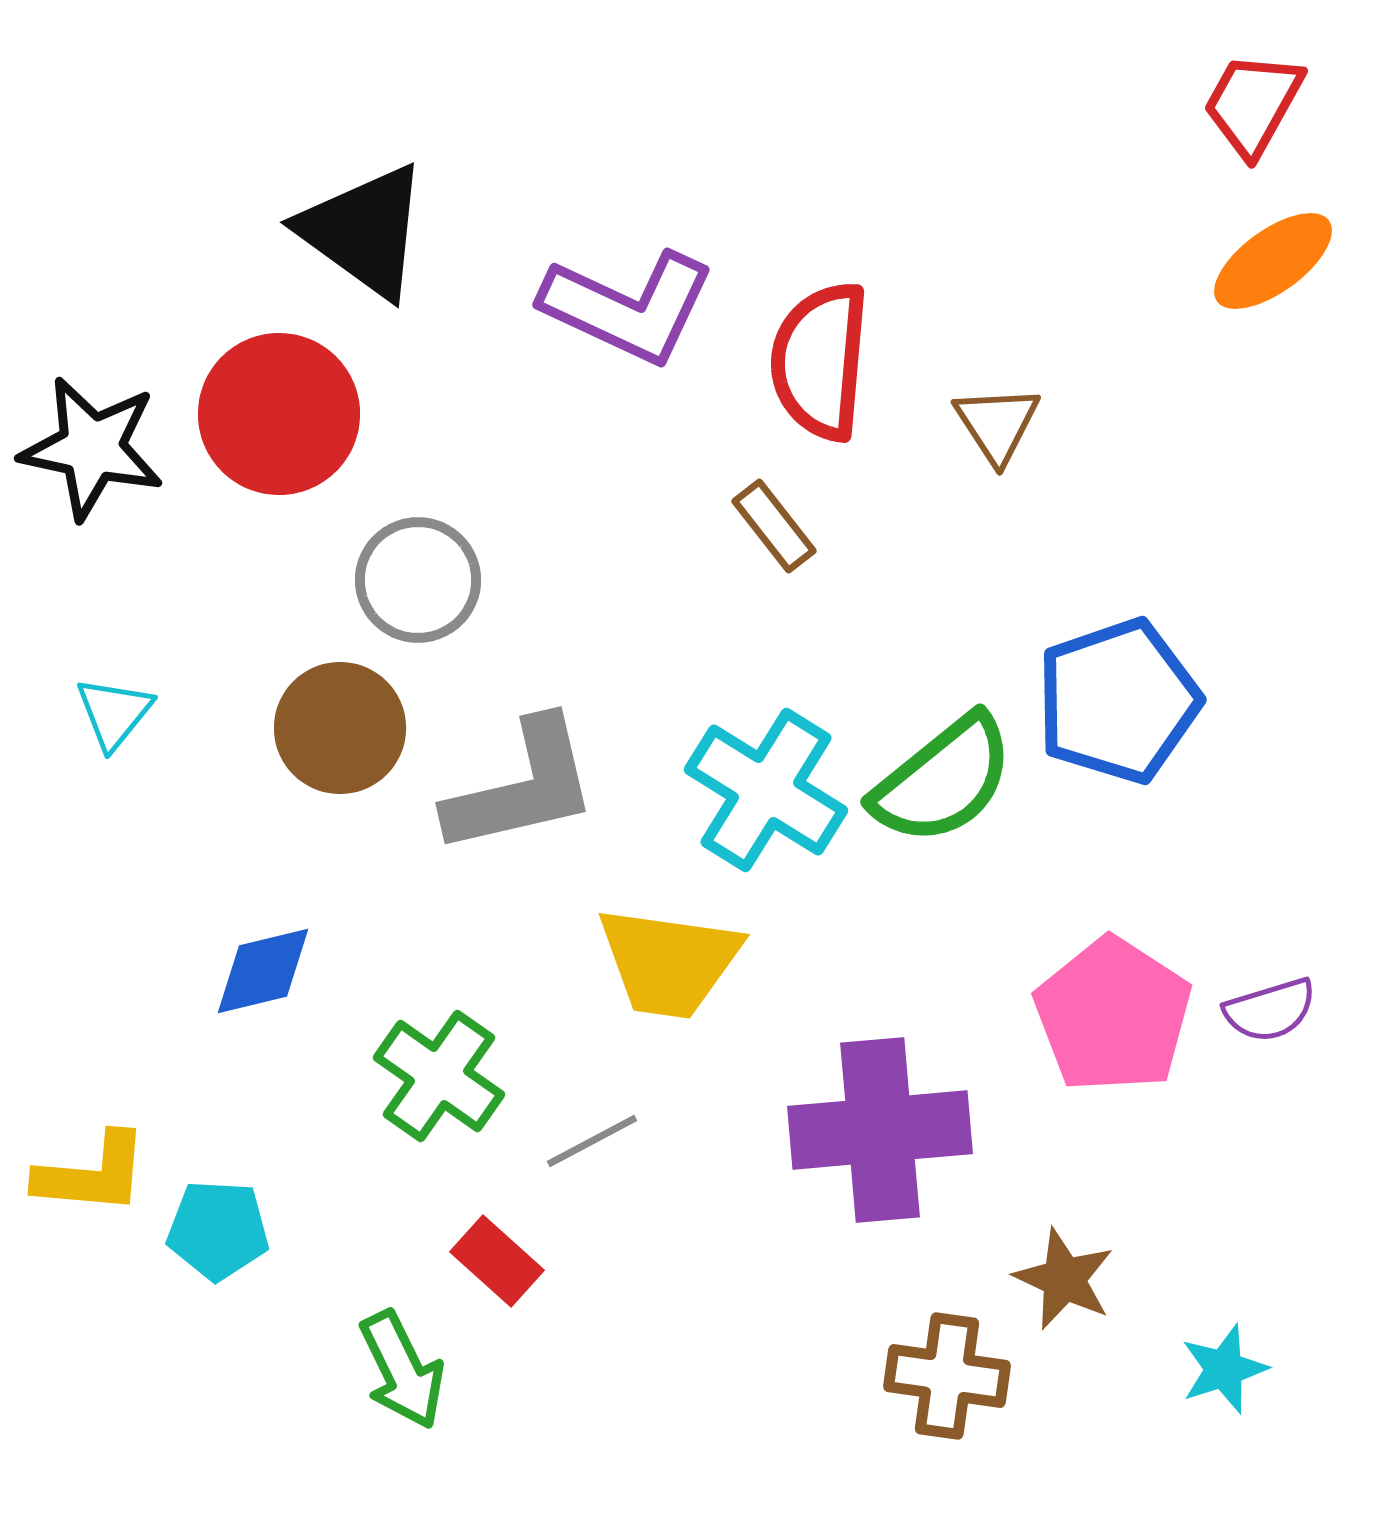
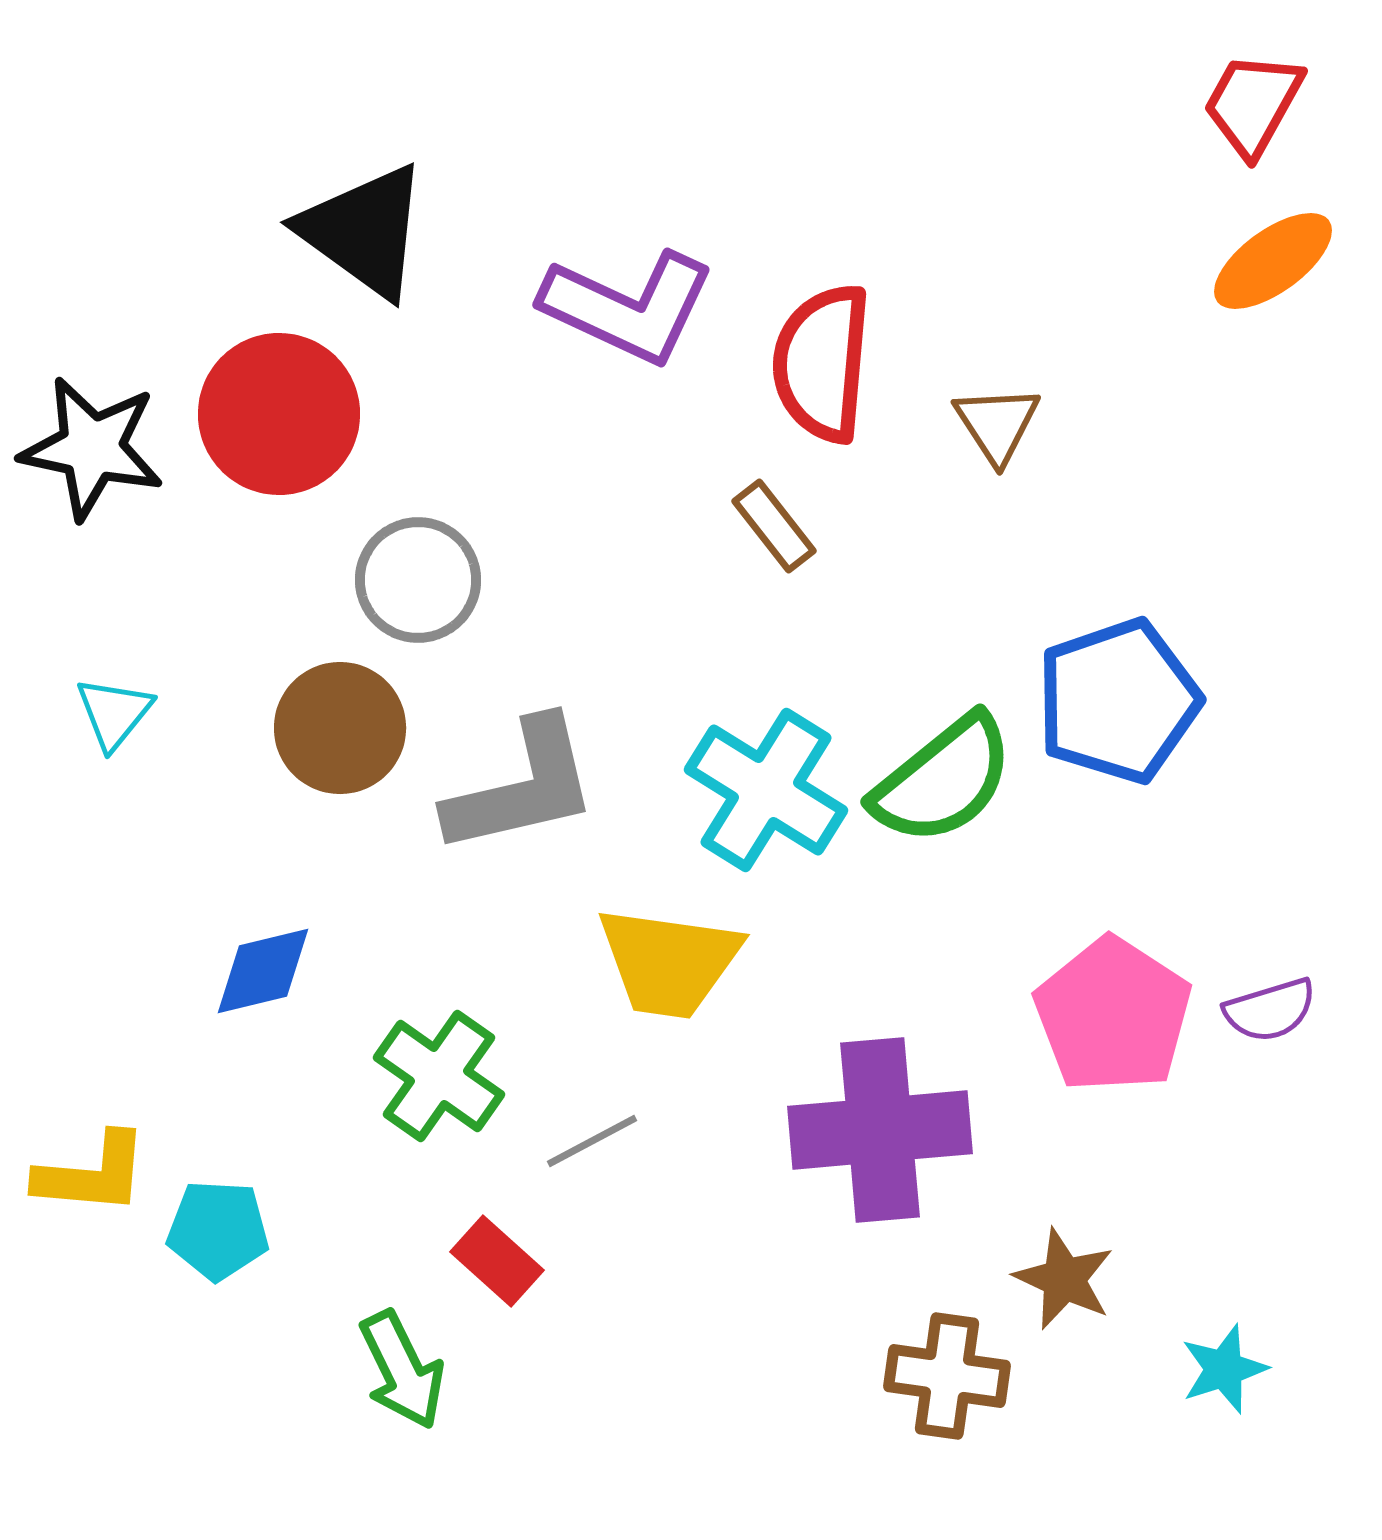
red semicircle: moved 2 px right, 2 px down
